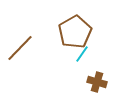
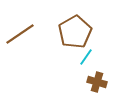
brown line: moved 14 px up; rotated 12 degrees clockwise
cyan line: moved 4 px right, 3 px down
